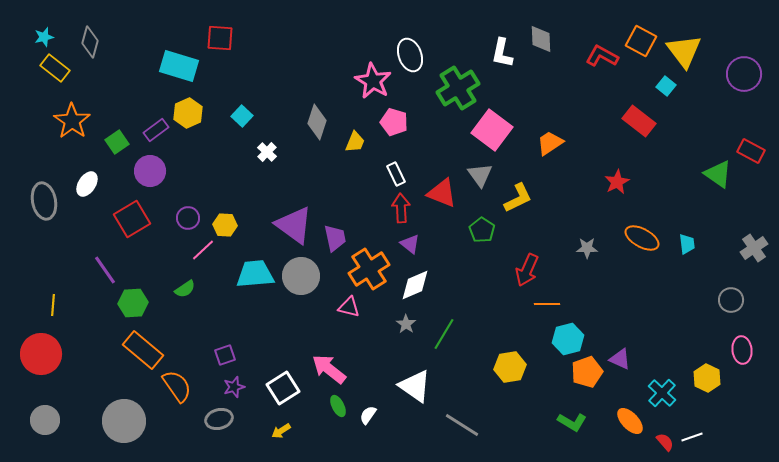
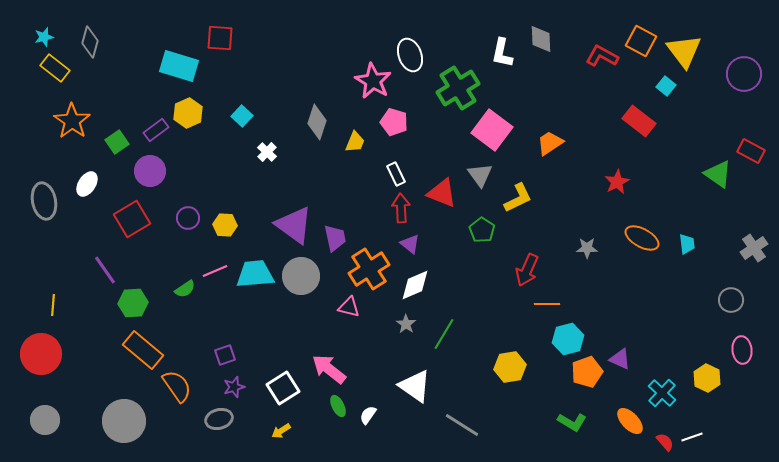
pink line at (203, 250): moved 12 px right, 21 px down; rotated 20 degrees clockwise
